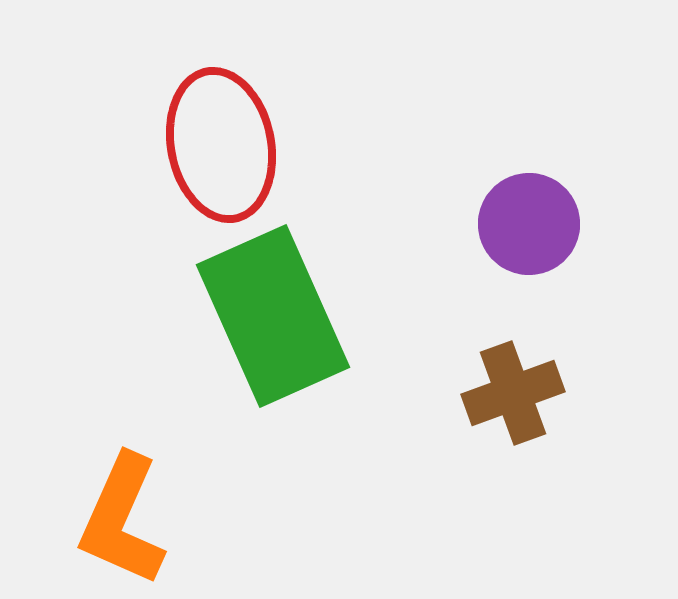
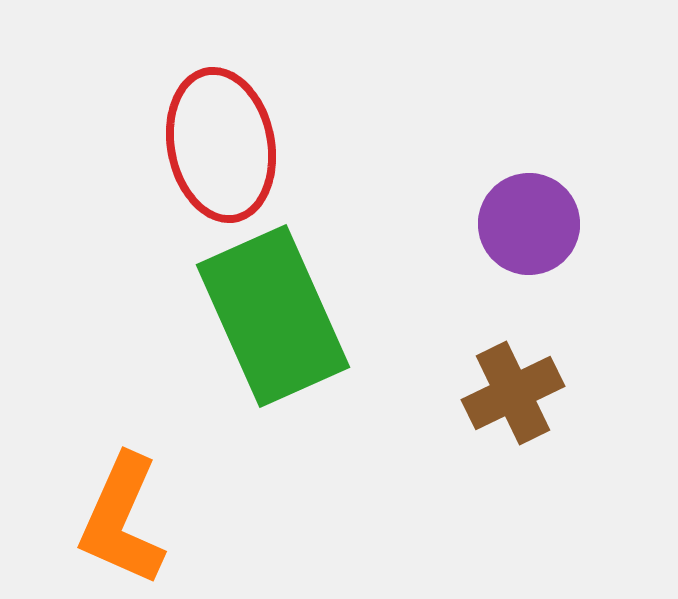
brown cross: rotated 6 degrees counterclockwise
